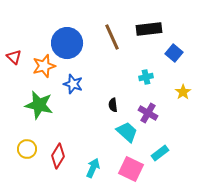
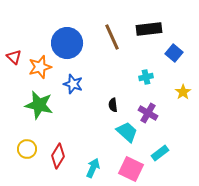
orange star: moved 4 px left, 1 px down
